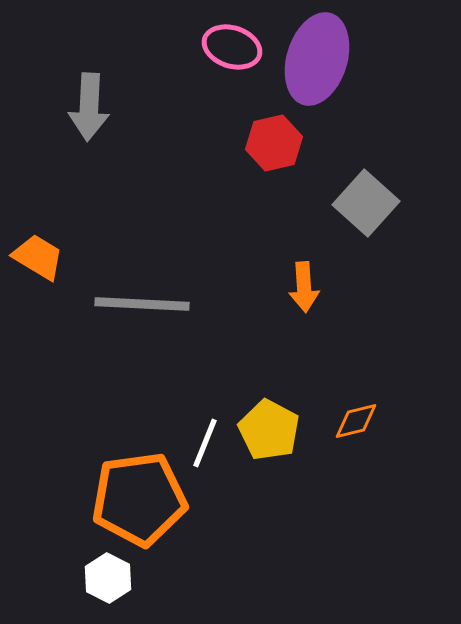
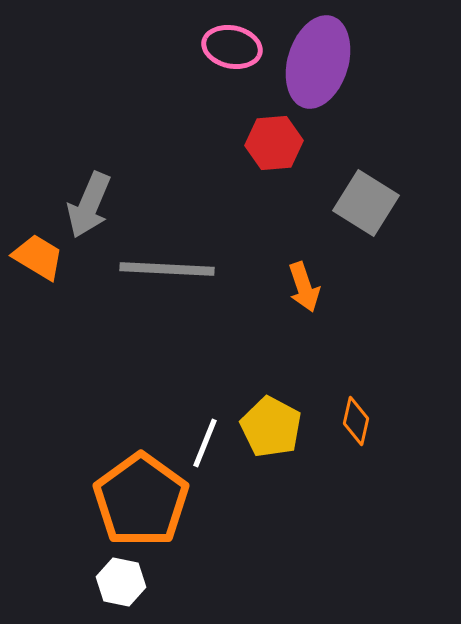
pink ellipse: rotated 6 degrees counterclockwise
purple ellipse: moved 1 px right, 3 px down
gray arrow: moved 98 px down; rotated 20 degrees clockwise
red hexagon: rotated 8 degrees clockwise
gray square: rotated 10 degrees counterclockwise
orange arrow: rotated 15 degrees counterclockwise
gray line: moved 25 px right, 35 px up
orange diamond: rotated 63 degrees counterclockwise
yellow pentagon: moved 2 px right, 3 px up
orange pentagon: moved 2 px right, 1 px down; rotated 28 degrees counterclockwise
white hexagon: moved 13 px right, 4 px down; rotated 15 degrees counterclockwise
